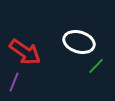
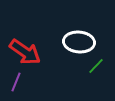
white ellipse: rotated 12 degrees counterclockwise
purple line: moved 2 px right
